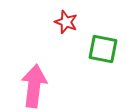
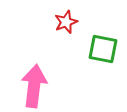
red star: rotated 30 degrees clockwise
